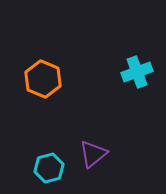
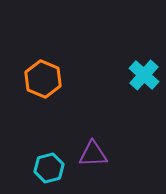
cyan cross: moved 7 px right, 3 px down; rotated 28 degrees counterclockwise
purple triangle: rotated 36 degrees clockwise
